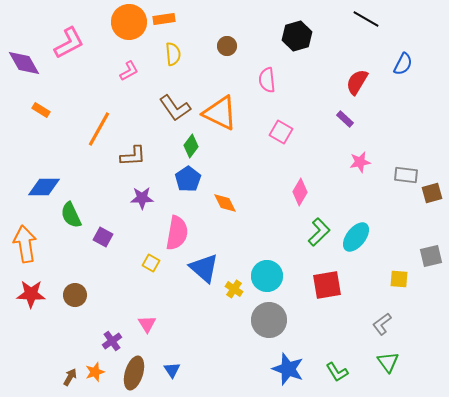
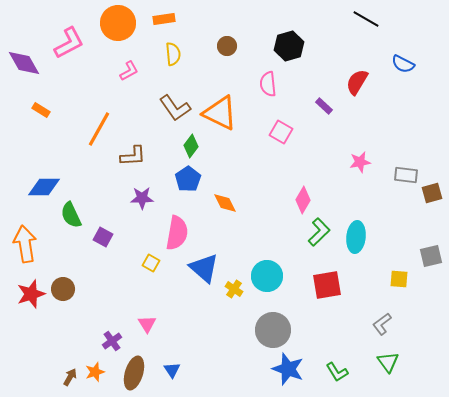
orange circle at (129, 22): moved 11 px left, 1 px down
black hexagon at (297, 36): moved 8 px left, 10 px down
blue semicircle at (403, 64): rotated 90 degrees clockwise
pink semicircle at (267, 80): moved 1 px right, 4 px down
purple rectangle at (345, 119): moved 21 px left, 13 px up
pink diamond at (300, 192): moved 3 px right, 8 px down
cyan ellipse at (356, 237): rotated 32 degrees counterclockwise
red star at (31, 294): rotated 20 degrees counterclockwise
brown circle at (75, 295): moved 12 px left, 6 px up
gray circle at (269, 320): moved 4 px right, 10 px down
